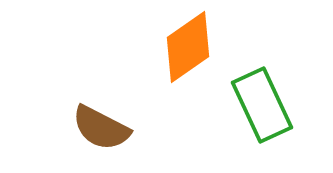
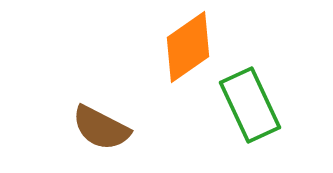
green rectangle: moved 12 px left
